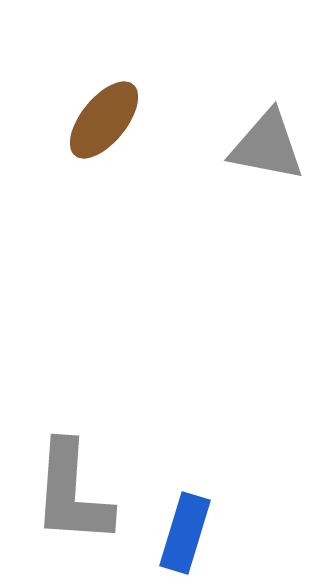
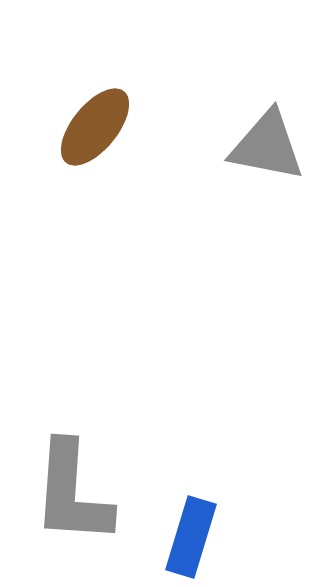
brown ellipse: moved 9 px left, 7 px down
blue rectangle: moved 6 px right, 4 px down
